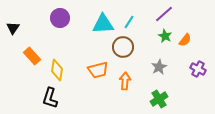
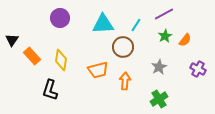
purple line: rotated 12 degrees clockwise
cyan line: moved 7 px right, 3 px down
black triangle: moved 1 px left, 12 px down
green star: rotated 16 degrees clockwise
yellow diamond: moved 4 px right, 10 px up
black L-shape: moved 8 px up
